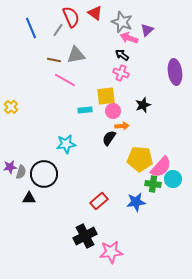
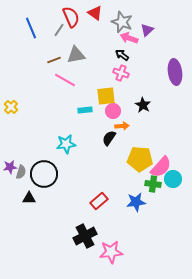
gray line: moved 1 px right
brown line: rotated 32 degrees counterclockwise
black star: rotated 21 degrees counterclockwise
